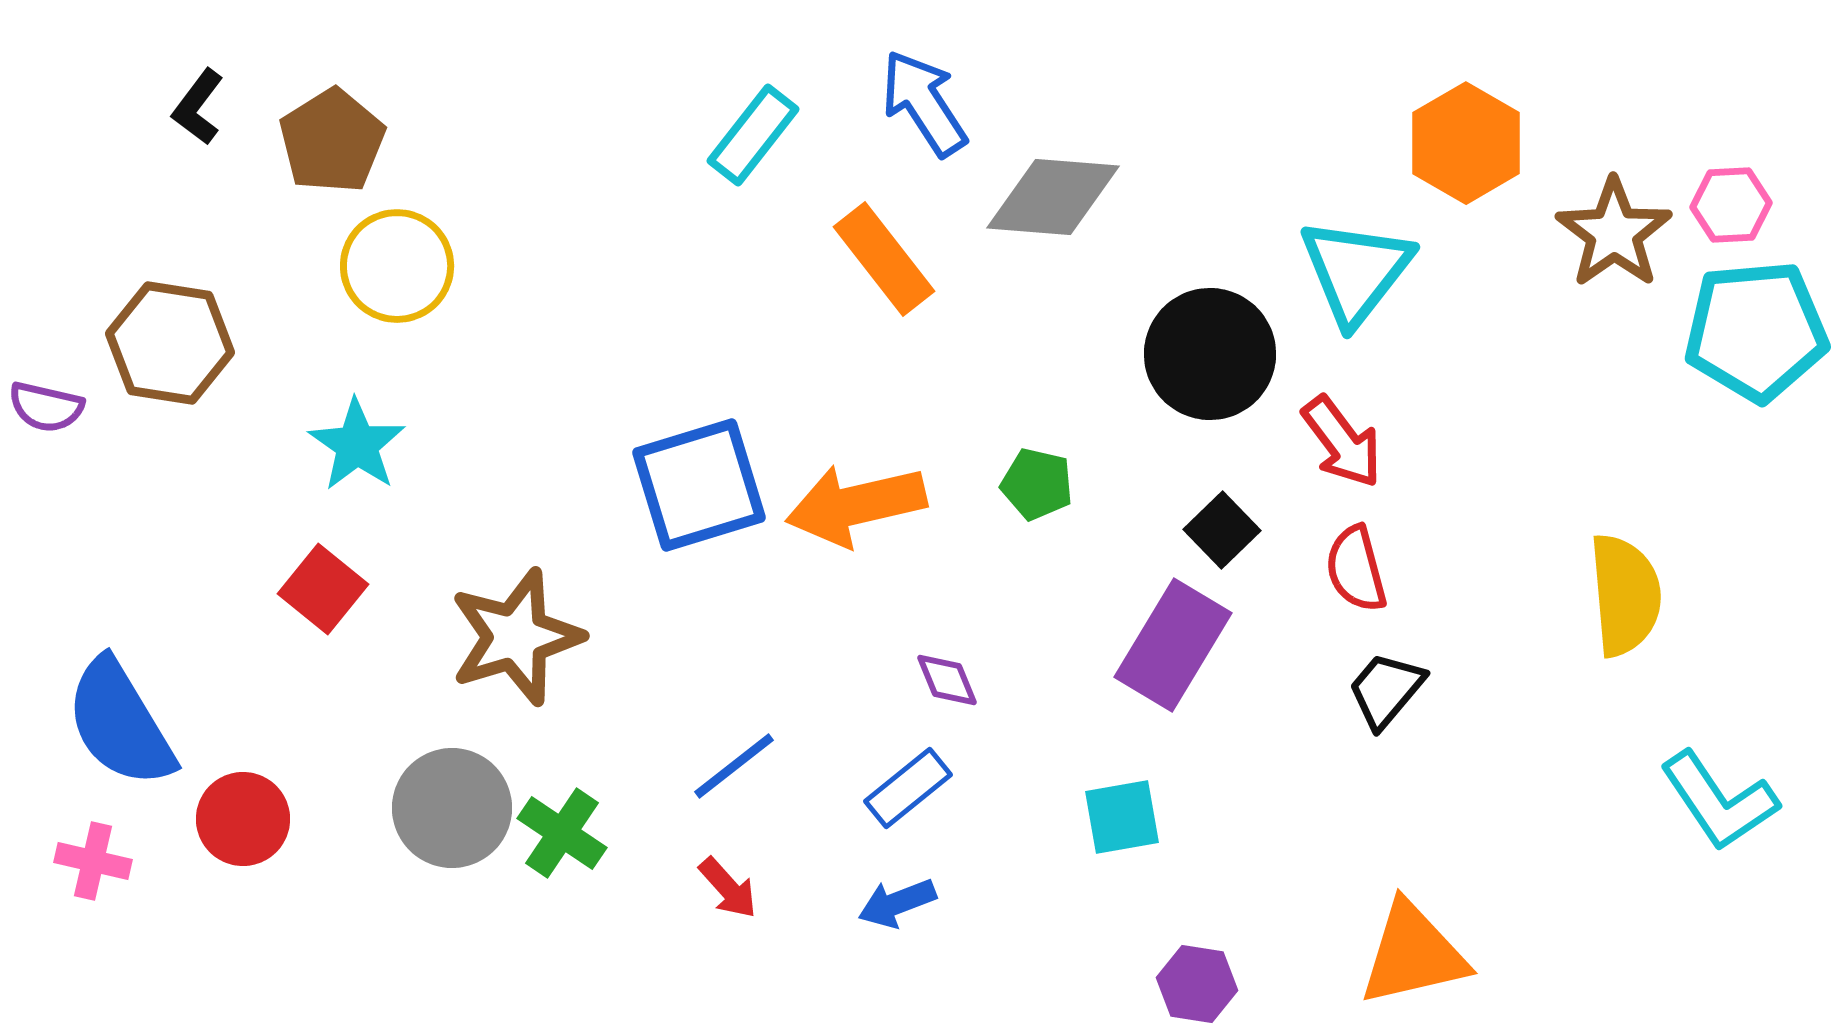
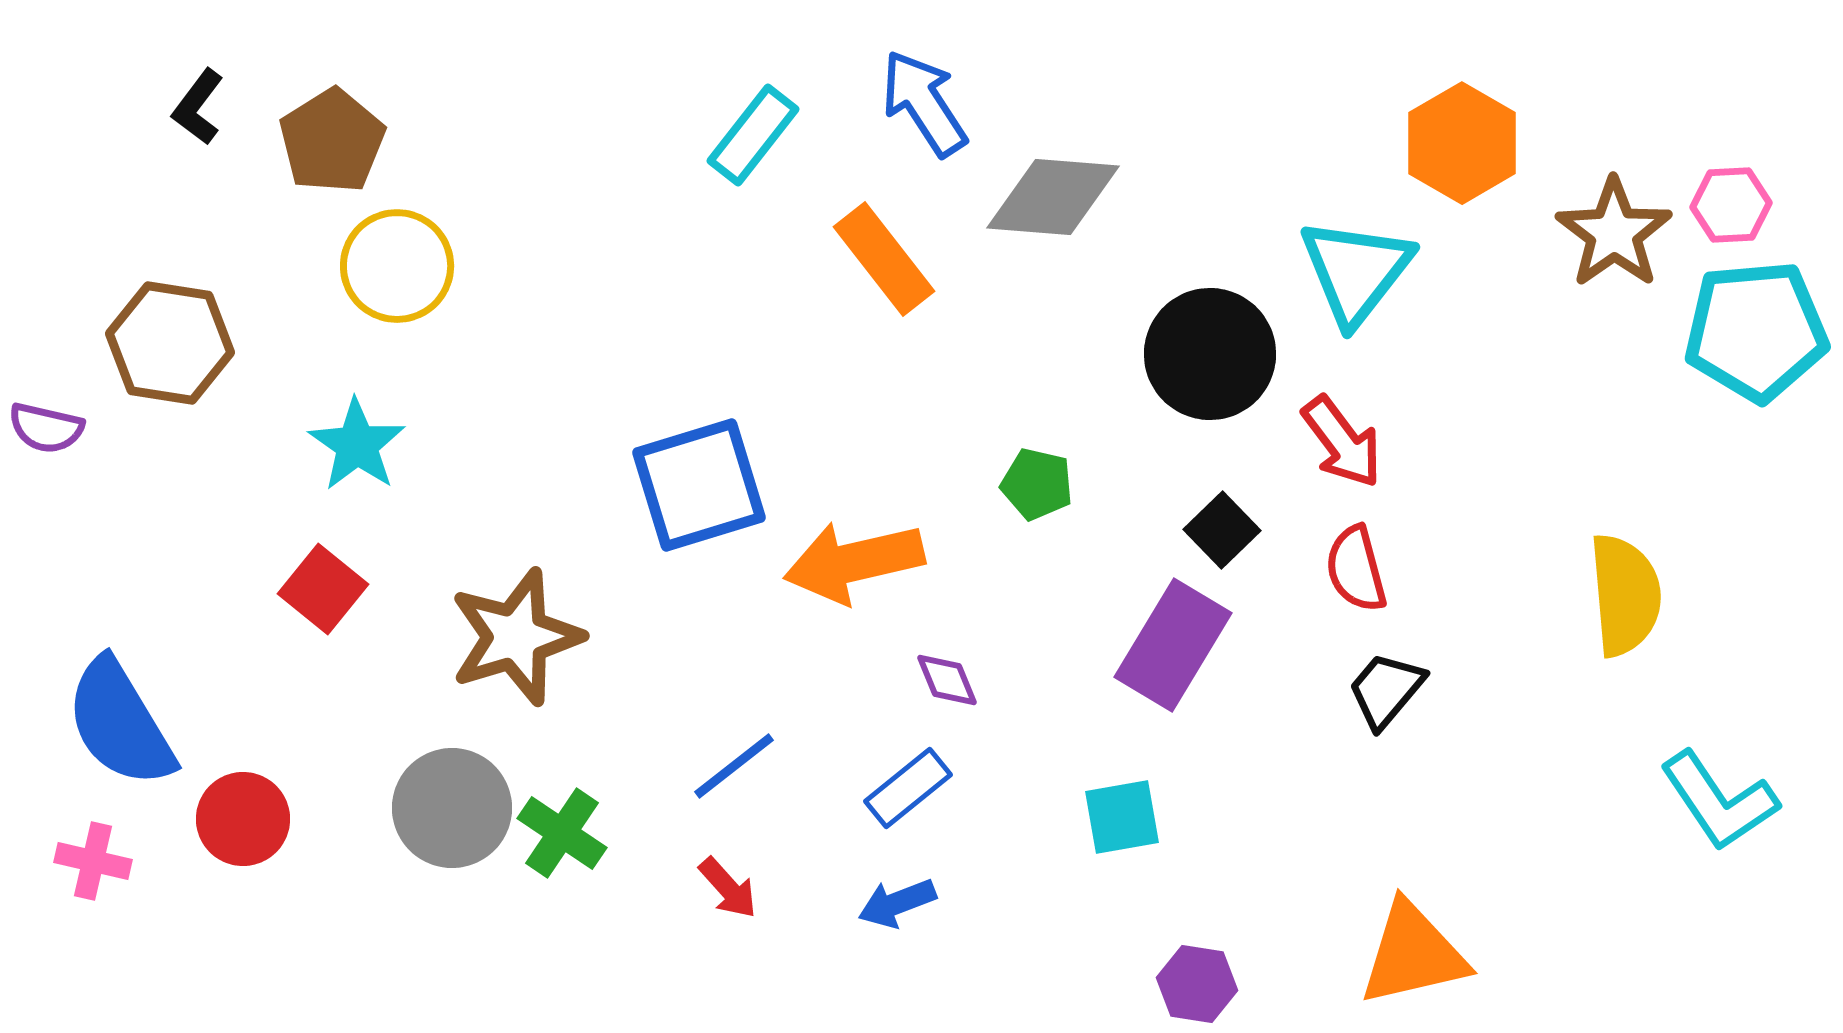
orange hexagon at (1466, 143): moved 4 px left
purple semicircle at (46, 407): moved 21 px down
orange arrow at (856, 505): moved 2 px left, 57 px down
